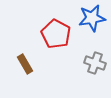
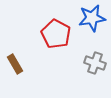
brown rectangle: moved 10 px left
